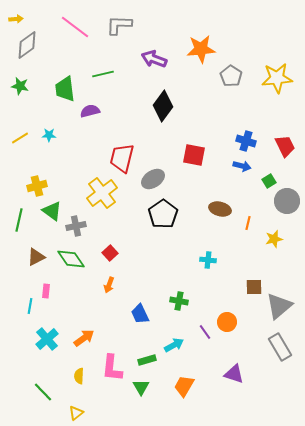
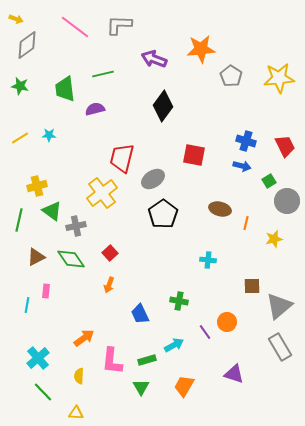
yellow arrow at (16, 19): rotated 24 degrees clockwise
yellow star at (277, 78): moved 2 px right
purple semicircle at (90, 111): moved 5 px right, 2 px up
orange line at (248, 223): moved 2 px left
brown square at (254, 287): moved 2 px left, 1 px up
cyan line at (30, 306): moved 3 px left, 1 px up
cyan cross at (47, 339): moved 9 px left, 19 px down
pink L-shape at (112, 368): moved 7 px up
yellow triangle at (76, 413): rotated 42 degrees clockwise
